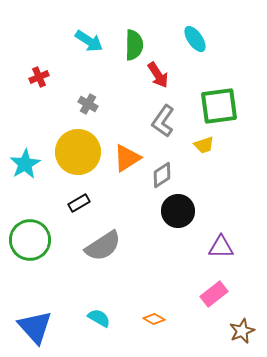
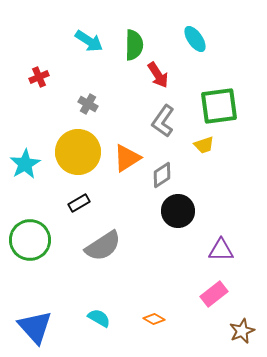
purple triangle: moved 3 px down
